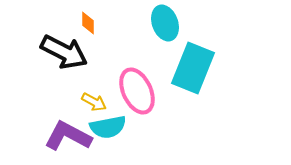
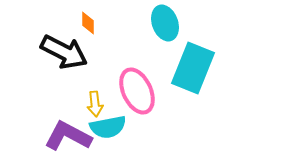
yellow arrow: moved 1 px right, 2 px down; rotated 55 degrees clockwise
